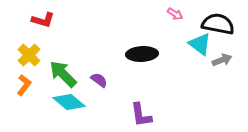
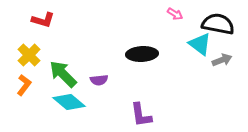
purple semicircle: rotated 138 degrees clockwise
